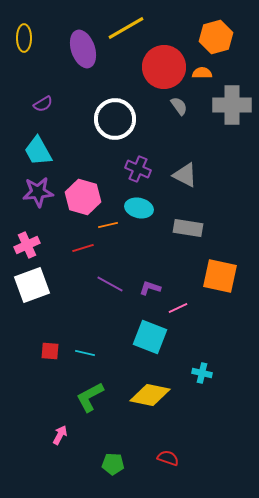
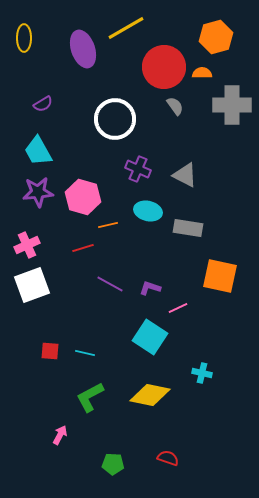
gray semicircle: moved 4 px left
cyan ellipse: moved 9 px right, 3 px down
cyan square: rotated 12 degrees clockwise
